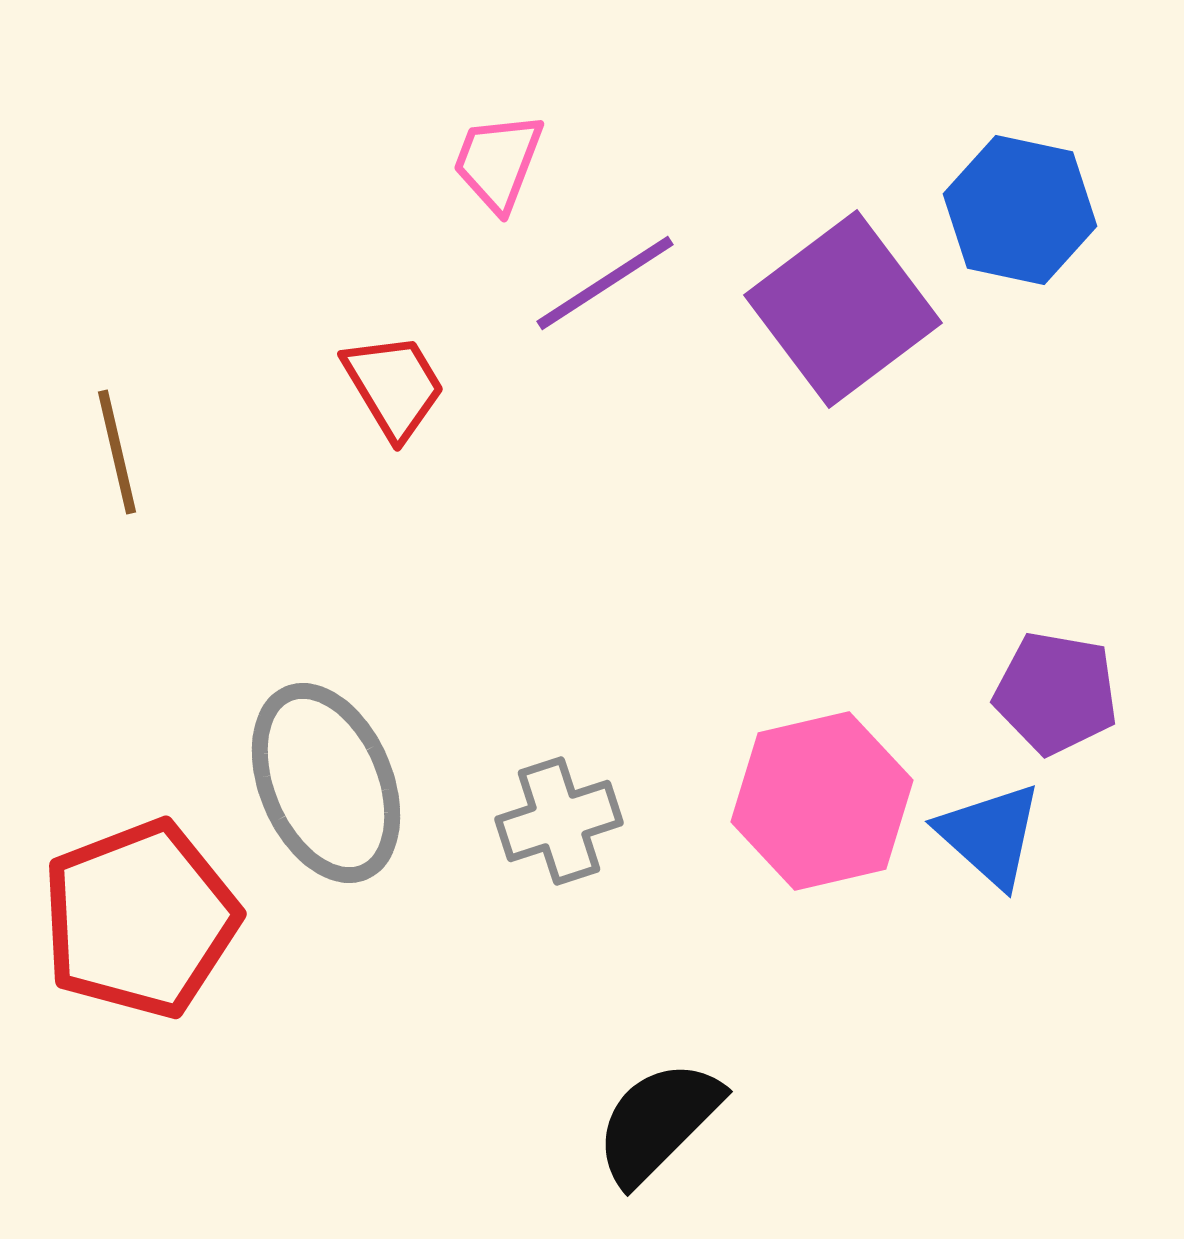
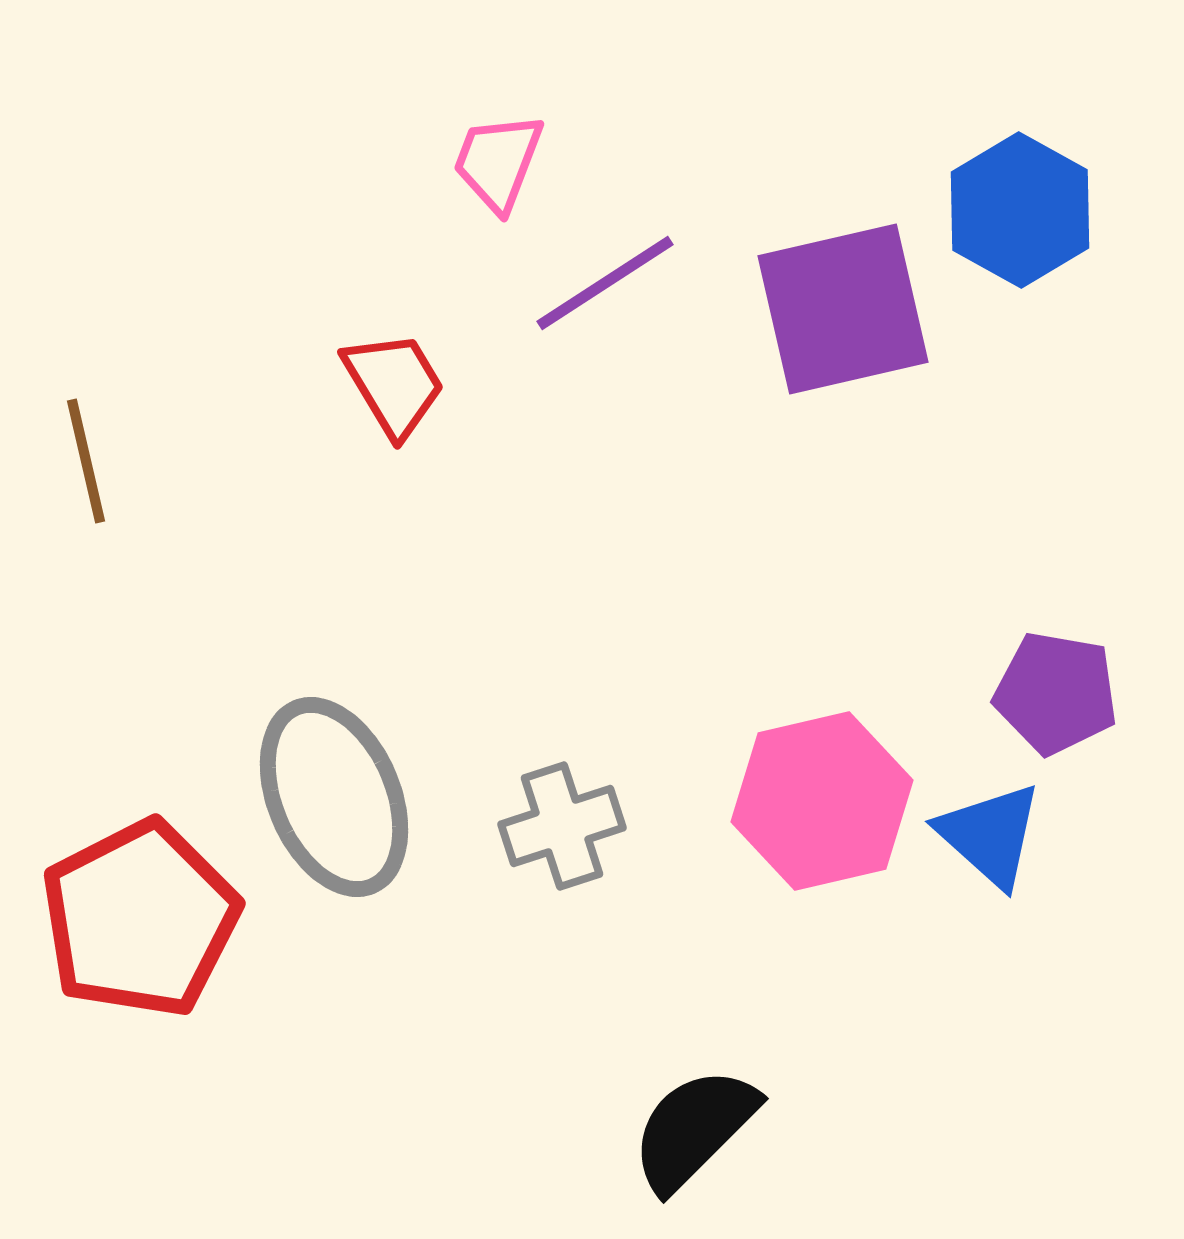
blue hexagon: rotated 17 degrees clockwise
purple square: rotated 24 degrees clockwise
red trapezoid: moved 2 px up
brown line: moved 31 px left, 9 px down
gray ellipse: moved 8 px right, 14 px down
gray cross: moved 3 px right, 5 px down
red pentagon: rotated 6 degrees counterclockwise
black semicircle: moved 36 px right, 7 px down
